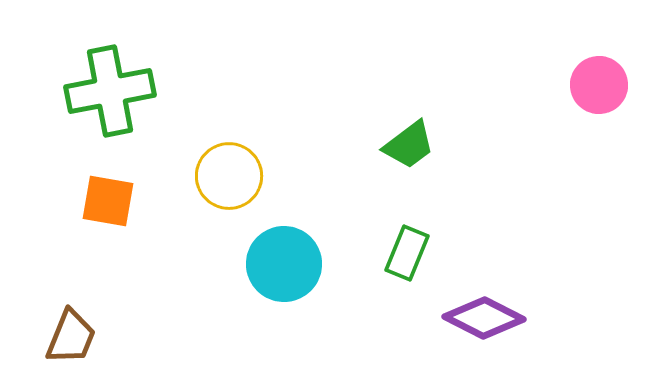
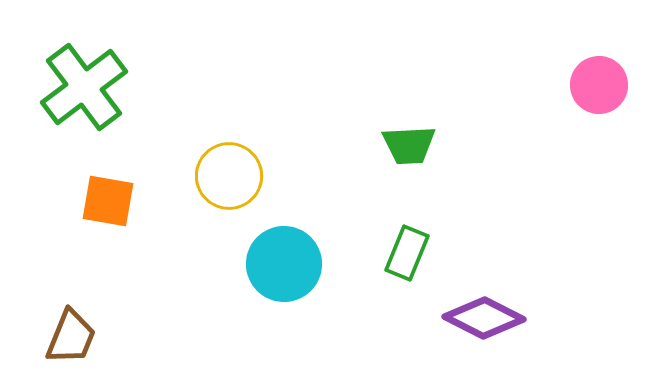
green cross: moved 26 px left, 4 px up; rotated 26 degrees counterclockwise
green trapezoid: rotated 34 degrees clockwise
